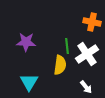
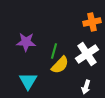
orange cross: rotated 24 degrees counterclockwise
green line: moved 13 px left, 5 px down; rotated 21 degrees clockwise
yellow semicircle: rotated 36 degrees clockwise
cyan triangle: moved 1 px left, 1 px up
white arrow: rotated 56 degrees clockwise
